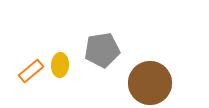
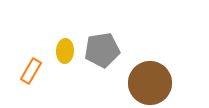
yellow ellipse: moved 5 px right, 14 px up
orange rectangle: rotated 20 degrees counterclockwise
